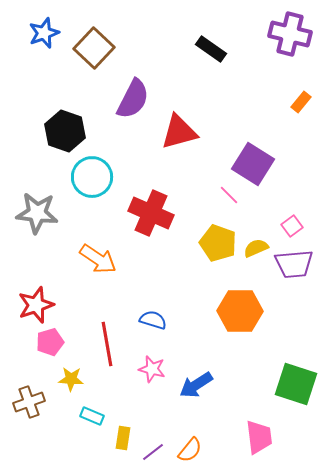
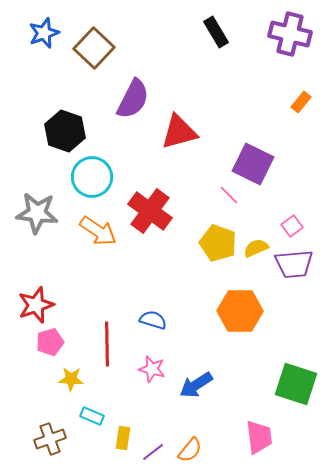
black rectangle: moved 5 px right, 17 px up; rotated 24 degrees clockwise
purple square: rotated 6 degrees counterclockwise
red cross: moved 1 px left, 2 px up; rotated 12 degrees clockwise
orange arrow: moved 28 px up
red line: rotated 9 degrees clockwise
brown cross: moved 21 px right, 37 px down
